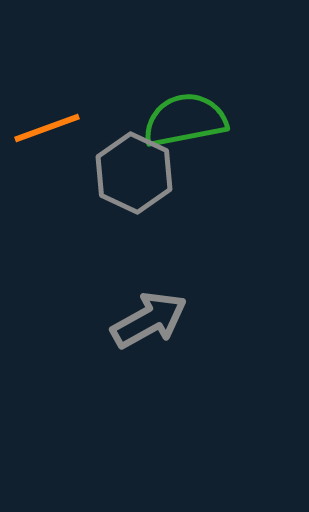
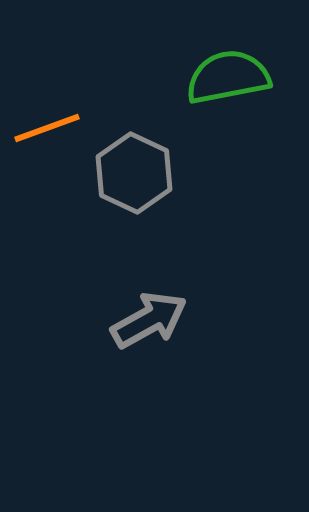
green semicircle: moved 43 px right, 43 px up
